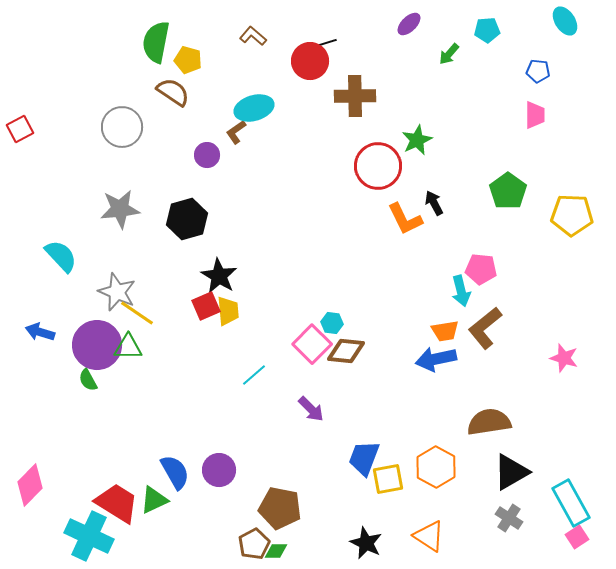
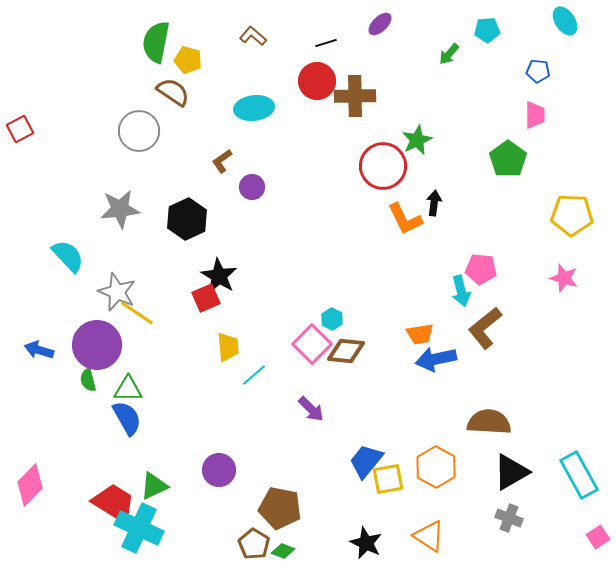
purple ellipse at (409, 24): moved 29 px left
red circle at (310, 61): moved 7 px right, 20 px down
cyan ellipse at (254, 108): rotated 9 degrees clockwise
gray circle at (122, 127): moved 17 px right, 4 px down
brown L-shape at (236, 132): moved 14 px left, 29 px down
purple circle at (207, 155): moved 45 px right, 32 px down
red circle at (378, 166): moved 5 px right
green pentagon at (508, 191): moved 32 px up
black arrow at (434, 203): rotated 35 degrees clockwise
black hexagon at (187, 219): rotated 9 degrees counterclockwise
cyan semicircle at (61, 256): moved 7 px right
red square at (206, 306): moved 8 px up
yellow trapezoid at (228, 311): moved 36 px down
cyan hexagon at (332, 323): moved 4 px up; rotated 20 degrees clockwise
orange trapezoid at (445, 331): moved 25 px left, 3 px down
blue arrow at (40, 332): moved 1 px left, 18 px down
green triangle at (128, 347): moved 42 px down
pink star at (564, 358): moved 80 px up
green semicircle at (88, 380): rotated 15 degrees clockwise
brown semicircle at (489, 422): rotated 12 degrees clockwise
blue trapezoid at (364, 458): moved 2 px right, 3 px down; rotated 18 degrees clockwise
blue semicircle at (175, 472): moved 48 px left, 54 px up
green triangle at (154, 500): moved 14 px up
red trapezoid at (117, 503): moved 3 px left
cyan rectangle at (571, 503): moved 8 px right, 28 px up
gray cross at (509, 518): rotated 12 degrees counterclockwise
cyan cross at (89, 536): moved 50 px right, 8 px up
pink square at (577, 537): moved 21 px right
brown pentagon at (254, 544): rotated 12 degrees counterclockwise
green diamond at (276, 551): moved 7 px right; rotated 20 degrees clockwise
